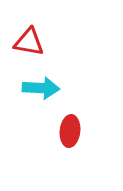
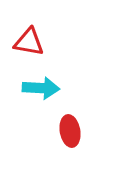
red ellipse: rotated 16 degrees counterclockwise
